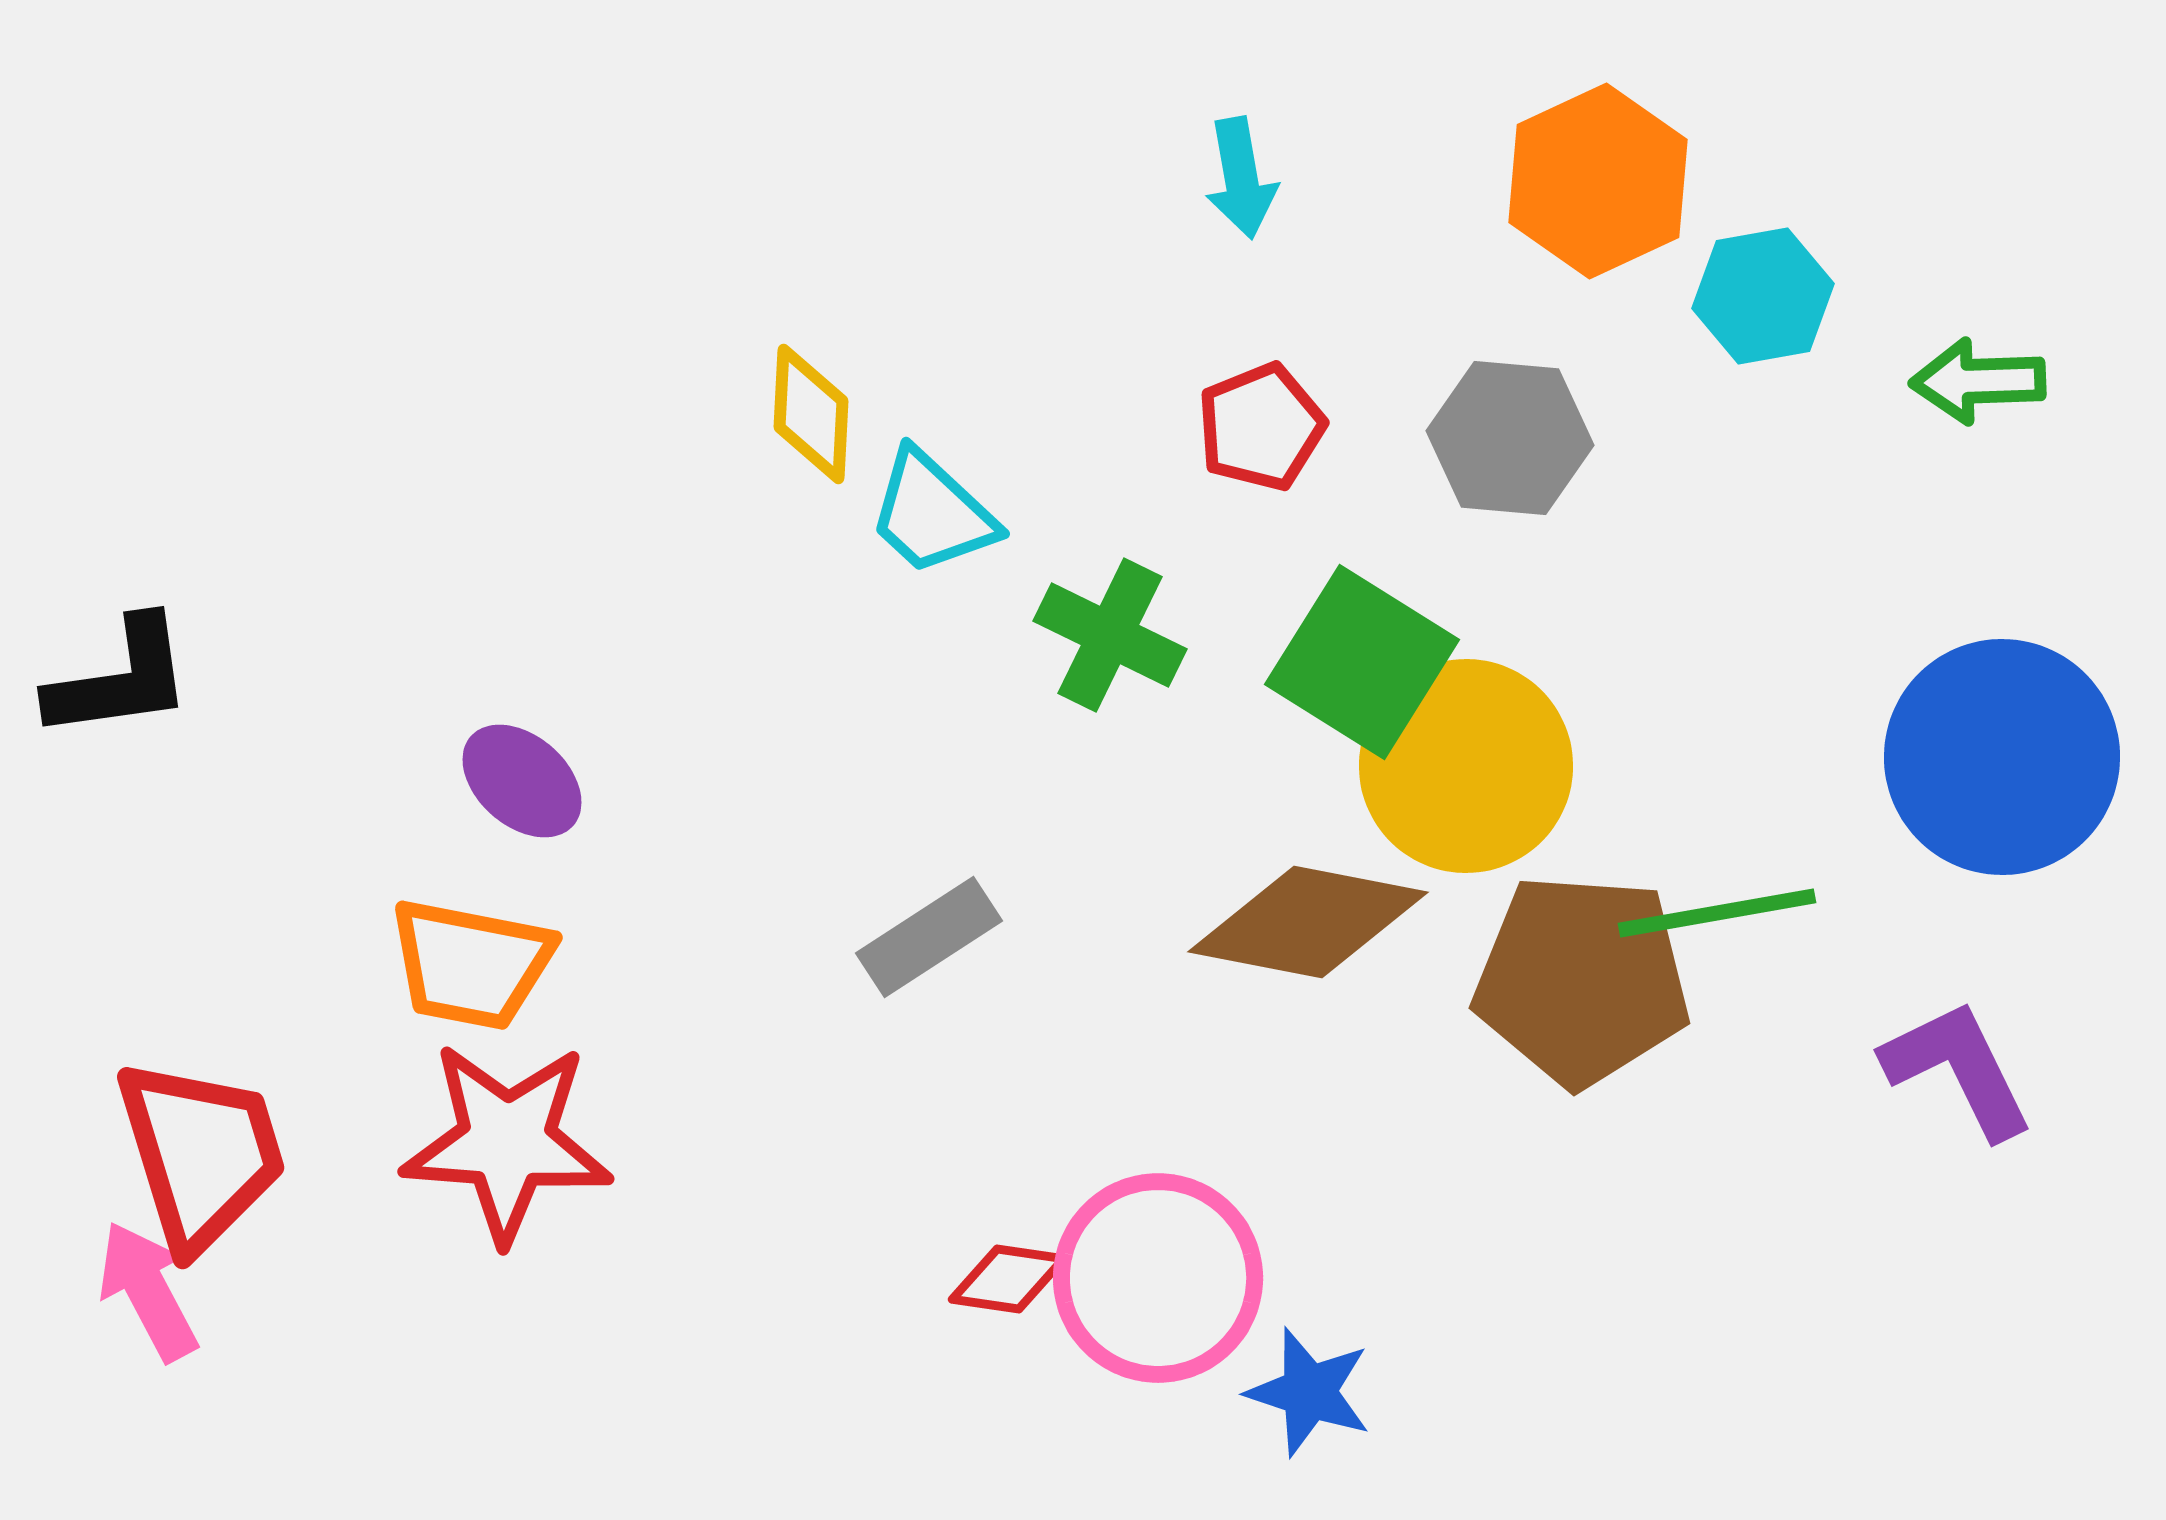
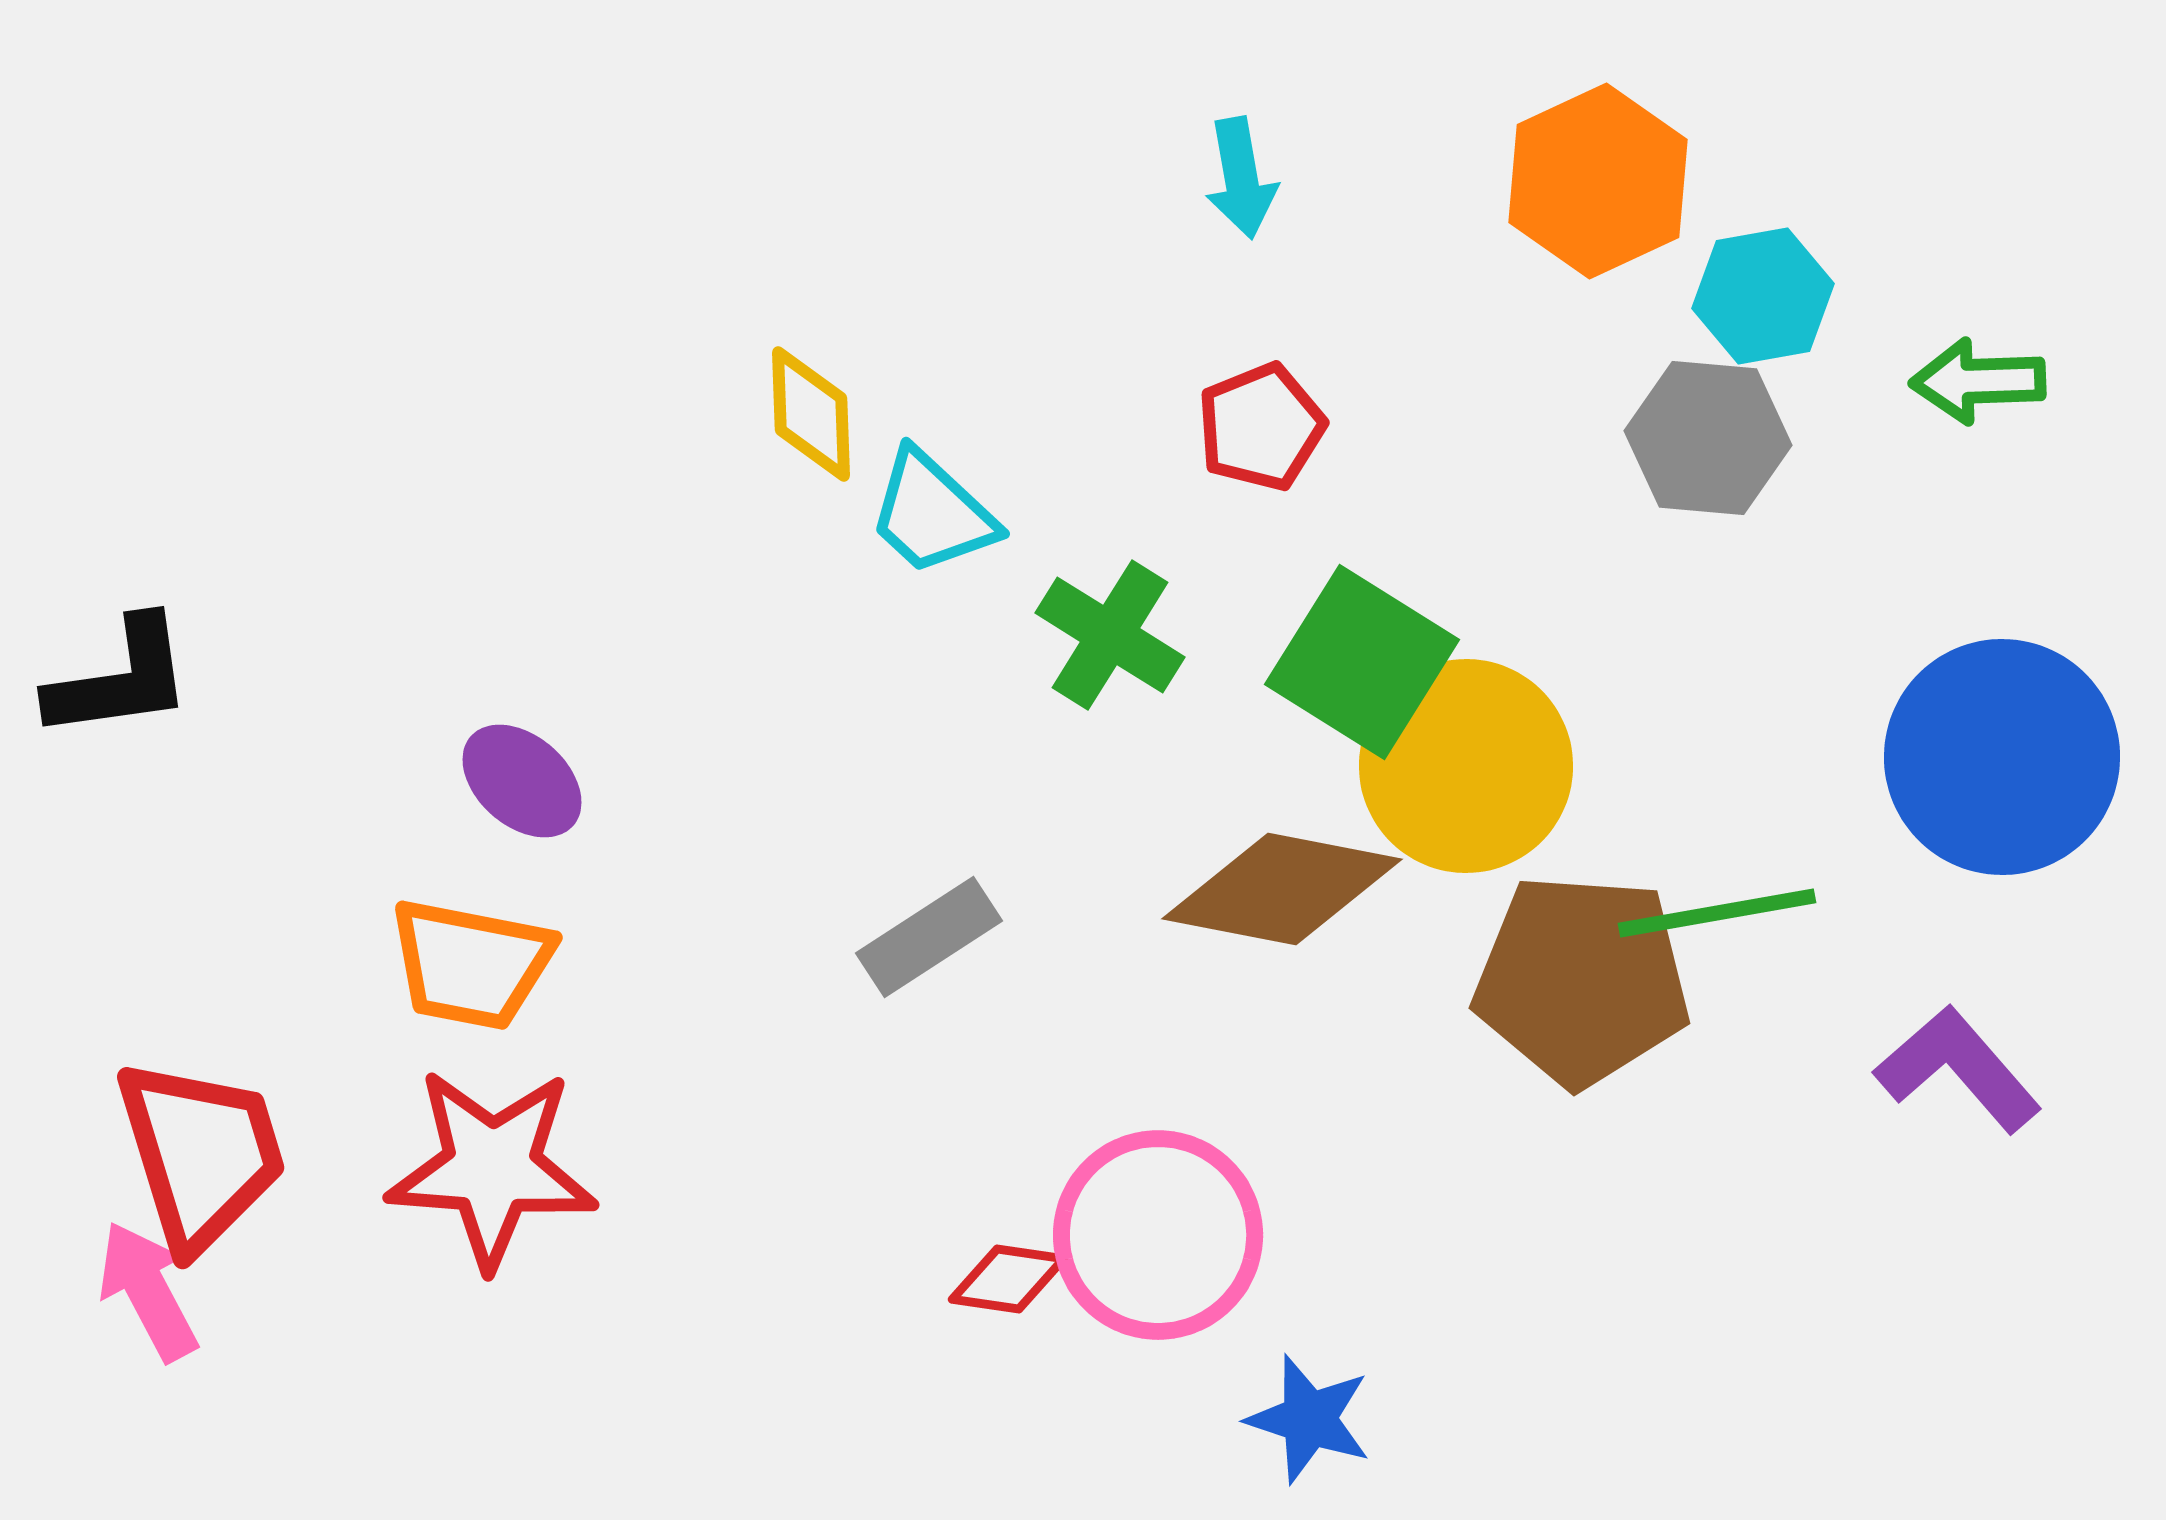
yellow diamond: rotated 5 degrees counterclockwise
gray hexagon: moved 198 px right
green cross: rotated 6 degrees clockwise
brown diamond: moved 26 px left, 33 px up
purple L-shape: rotated 15 degrees counterclockwise
red star: moved 15 px left, 26 px down
pink circle: moved 43 px up
blue star: moved 27 px down
